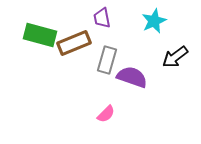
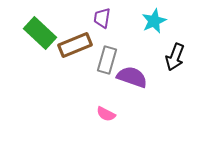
purple trapezoid: rotated 20 degrees clockwise
green rectangle: moved 2 px up; rotated 28 degrees clockwise
brown rectangle: moved 1 px right, 2 px down
black arrow: rotated 32 degrees counterclockwise
pink semicircle: rotated 72 degrees clockwise
